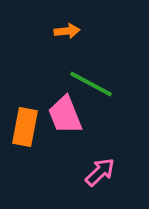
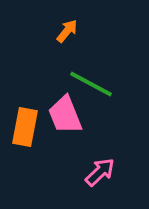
orange arrow: rotated 45 degrees counterclockwise
